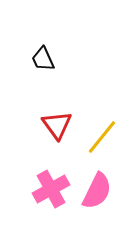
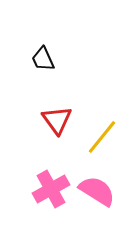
red triangle: moved 5 px up
pink semicircle: rotated 84 degrees counterclockwise
